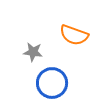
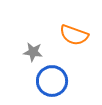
blue circle: moved 2 px up
